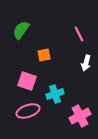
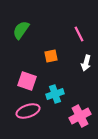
orange square: moved 7 px right, 1 px down
